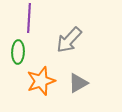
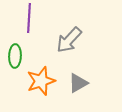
green ellipse: moved 3 px left, 4 px down
